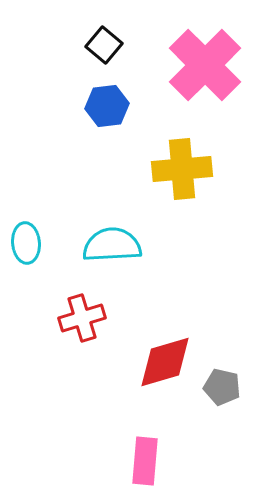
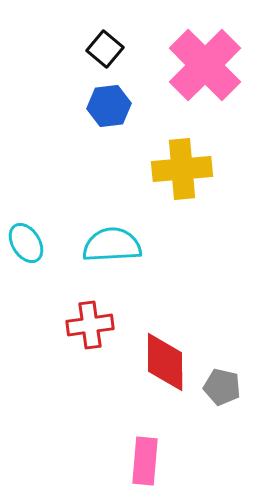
black square: moved 1 px right, 4 px down
blue hexagon: moved 2 px right
cyan ellipse: rotated 27 degrees counterclockwise
red cross: moved 8 px right, 7 px down; rotated 9 degrees clockwise
red diamond: rotated 74 degrees counterclockwise
